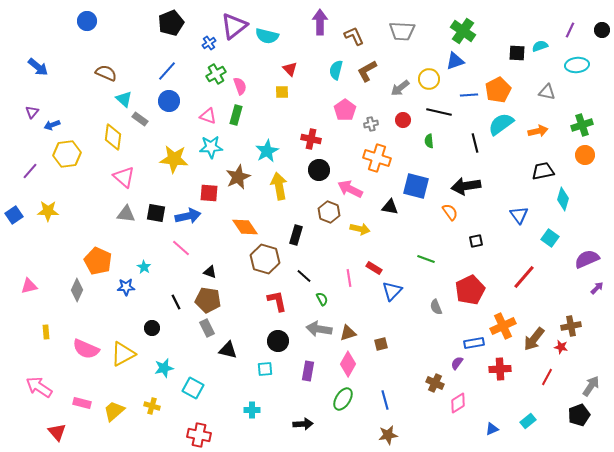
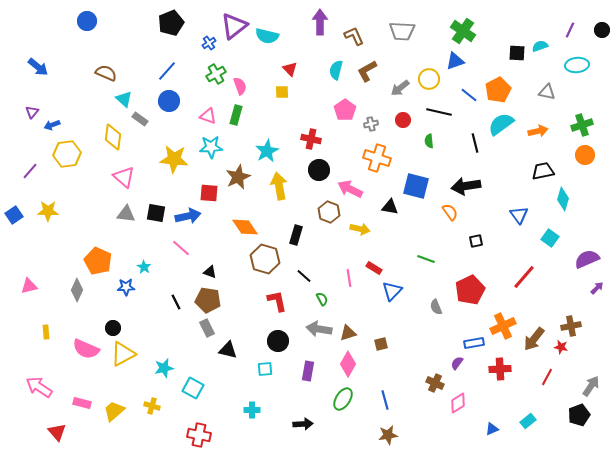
blue line at (469, 95): rotated 42 degrees clockwise
black circle at (152, 328): moved 39 px left
